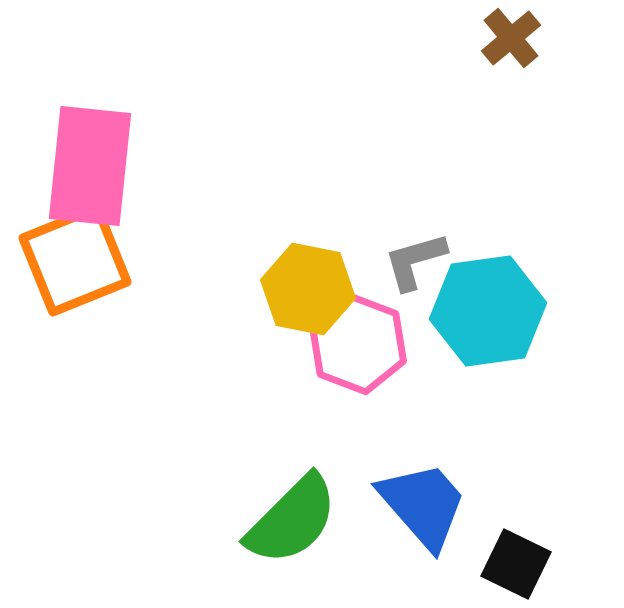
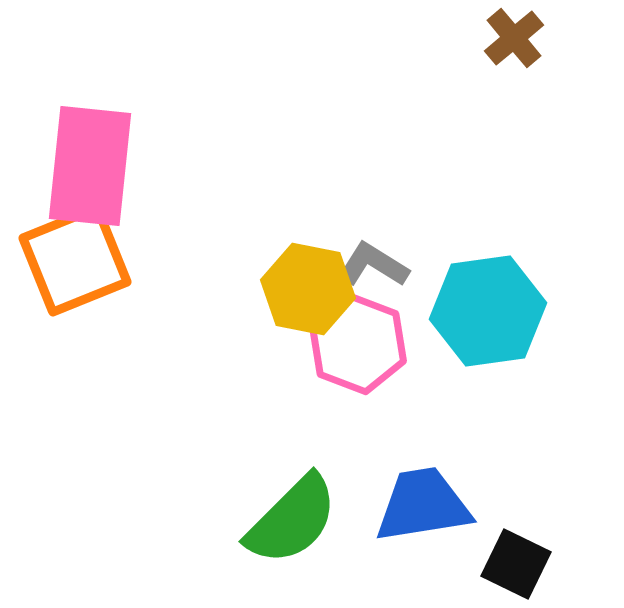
brown cross: moved 3 px right
gray L-shape: moved 42 px left, 4 px down; rotated 48 degrees clockwise
blue trapezoid: rotated 58 degrees counterclockwise
